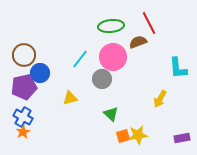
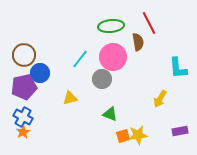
brown semicircle: rotated 102 degrees clockwise
green triangle: moved 1 px left; rotated 21 degrees counterclockwise
purple rectangle: moved 2 px left, 7 px up
